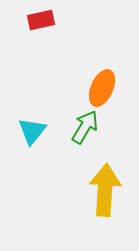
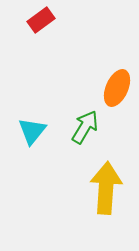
red rectangle: rotated 24 degrees counterclockwise
orange ellipse: moved 15 px right
yellow arrow: moved 1 px right, 2 px up
